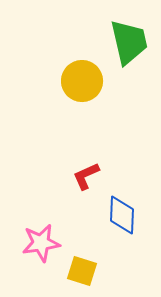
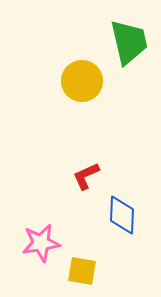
yellow square: rotated 8 degrees counterclockwise
